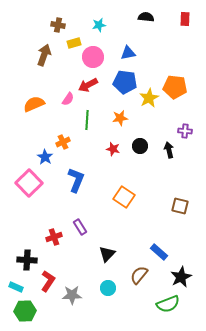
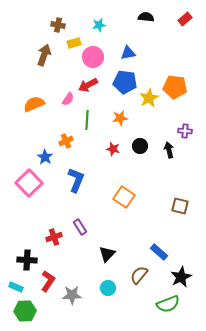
red rectangle: rotated 48 degrees clockwise
orange cross: moved 3 px right, 1 px up
